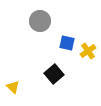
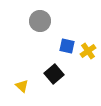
blue square: moved 3 px down
yellow triangle: moved 9 px right, 1 px up
